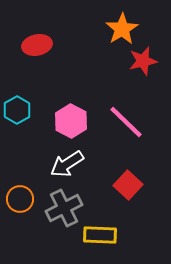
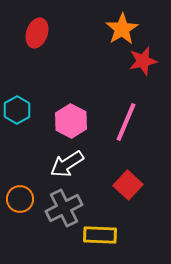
red ellipse: moved 12 px up; rotated 60 degrees counterclockwise
pink line: rotated 69 degrees clockwise
